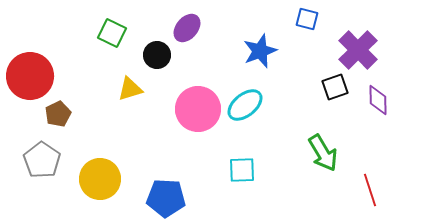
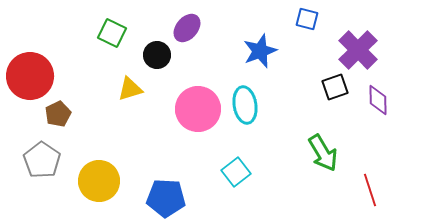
cyan ellipse: rotated 60 degrees counterclockwise
cyan square: moved 6 px left, 2 px down; rotated 36 degrees counterclockwise
yellow circle: moved 1 px left, 2 px down
